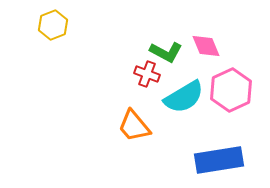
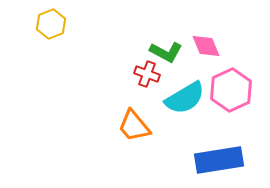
yellow hexagon: moved 2 px left, 1 px up
cyan semicircle: moved 1 px right, 1 px down
